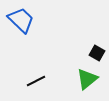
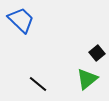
black square: rotated 21 degrees clockwise
black line: moved 2 px right, 3 px down; rotated 66 degrees clockwise
